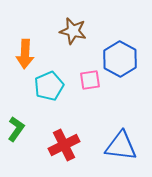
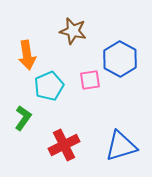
orange arrow: moved 2 px right, 1 px down; rotated 12 degrees counterclockwise
green L-shape: moved 7 px right, 11 px up
blue triangle: rotated 24 degrees counterclockwise
